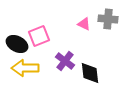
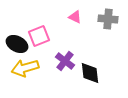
pink triangle: moved 9 px left, 7 px up
yellow arrow: rotated 16 degrees counterclockwise
